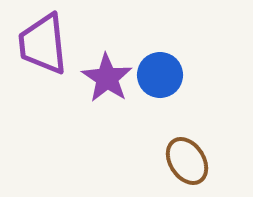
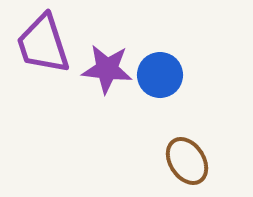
purple trapezoid: rotated 12 degrees counterclockwise
purple star: moved 9 px up; rotated 27 degrees counterclockwise
